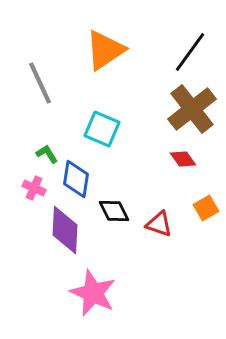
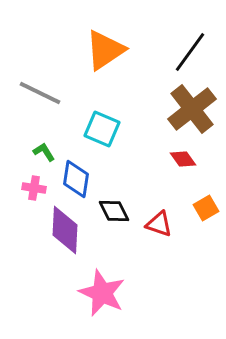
gray line: moved 10 px down; rotated 39 degrees counterclockwise
green L-shape: moved 3 px left, 2 px up
pink cross: rotated 15 degrees counterclockwise
pink star: moved 9 px right
